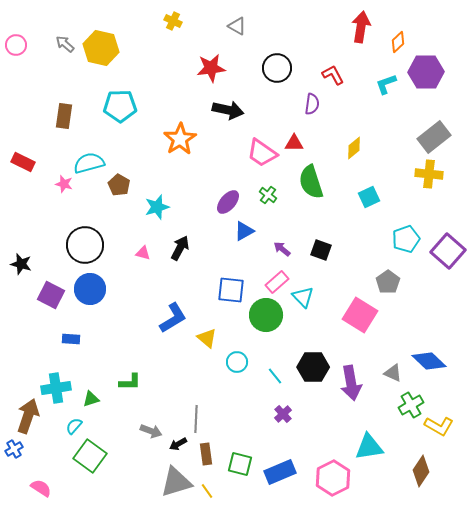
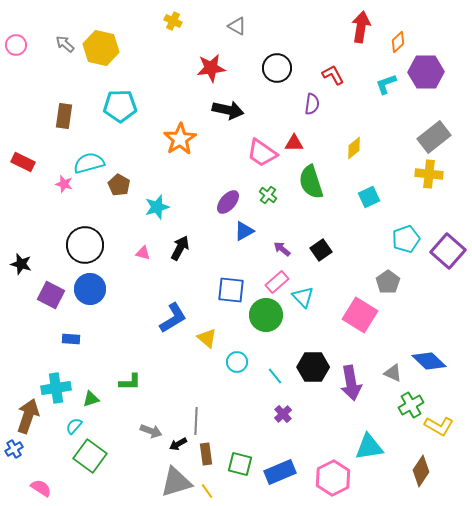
black square at (321, 250): rotated 35 degrees clockwise
gray line at (196, 419): moved 2 px down
